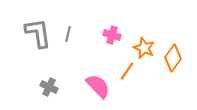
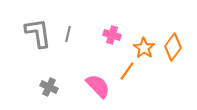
orange star: rotated 10 degrees clockwise
orange diamond: moved 11 px up
